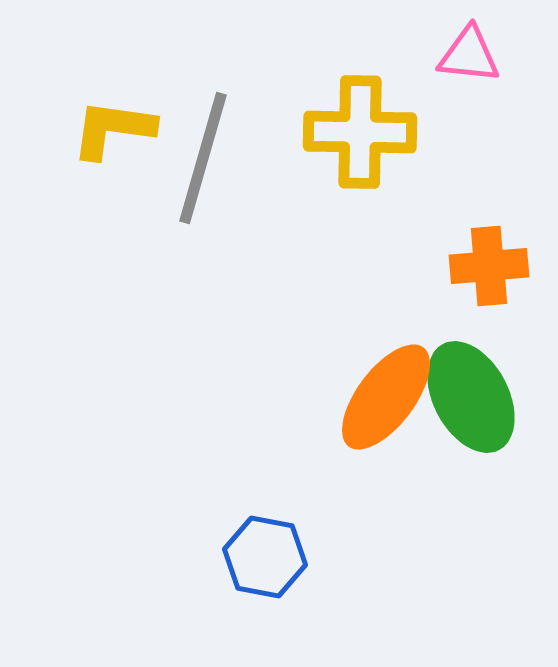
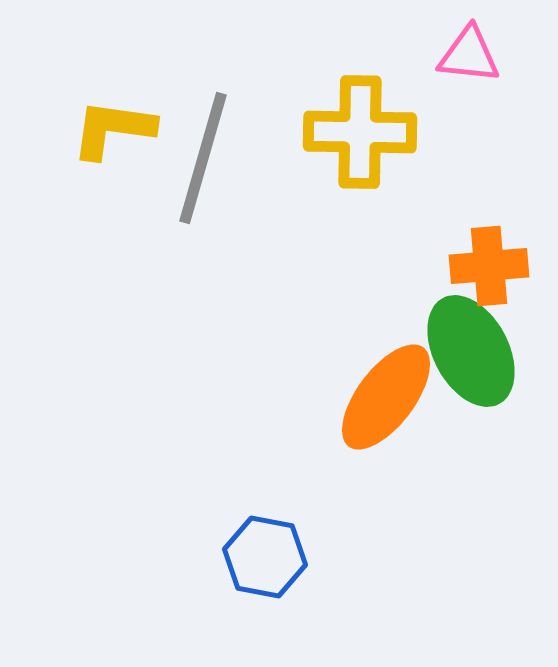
green ellipse: moved 46 px up
